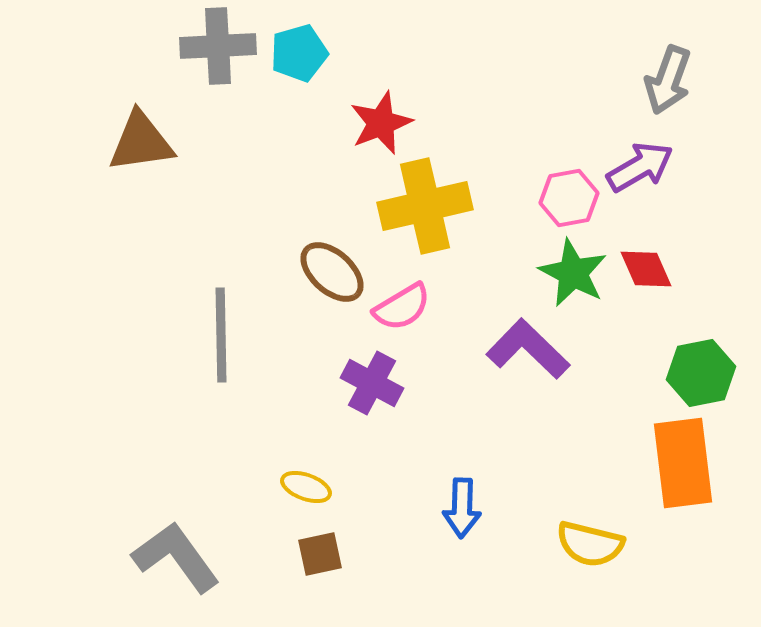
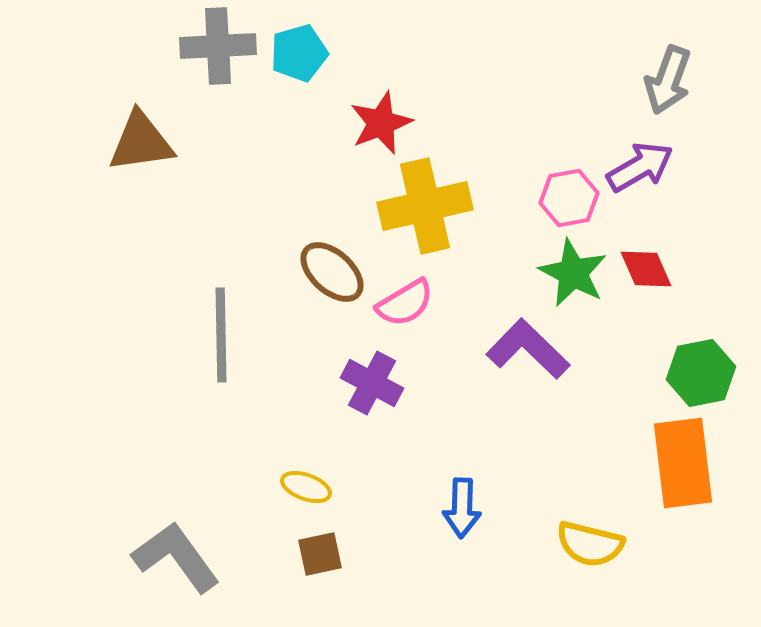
pink semicircle: moved 3 px right, 4 px up
